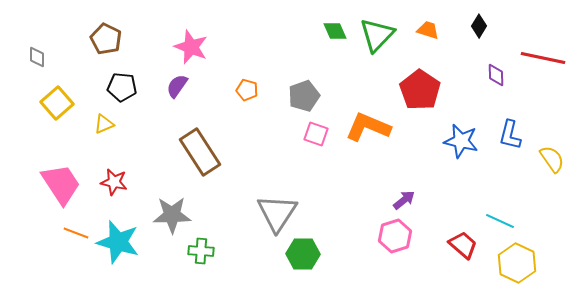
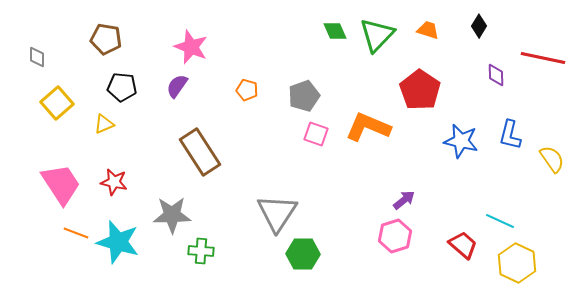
brown pentagon: rotated 16 degrees counterclockwise
